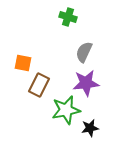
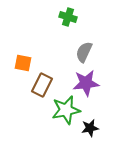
brown rectangle: moved 3 px right
